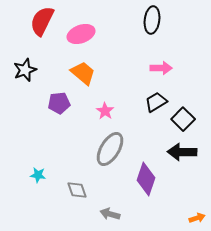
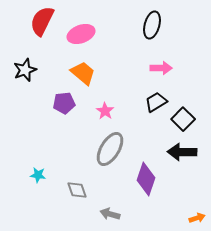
black ellipse: moved 5 px down; rotated 8 degrees clockwise
purple pentagon: moved 5 px right
